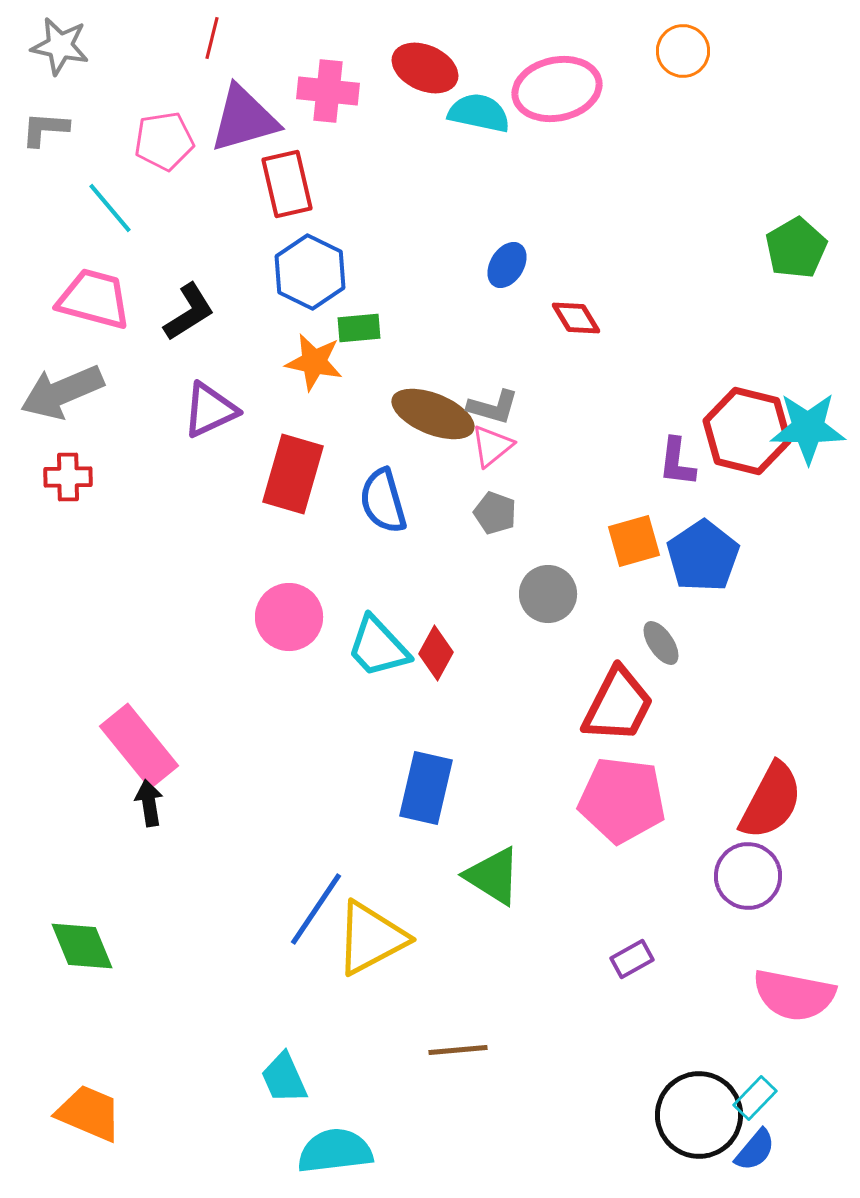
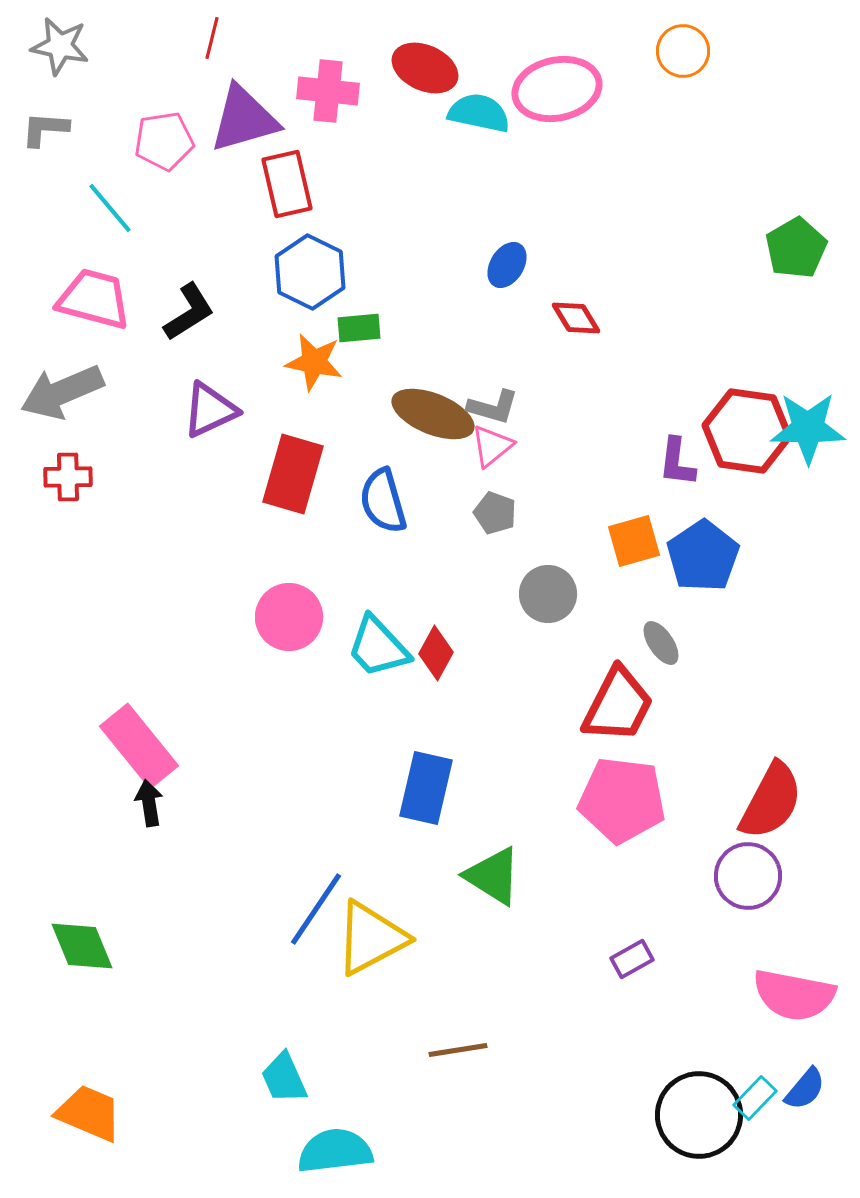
red hexagon at (747, 431): rotated 6 degrees counterclockwise
brown line at (458, 1050): rotated 4 degrees counterclockwise
blue semicircle at (755, 1150): moved 50 px right, 61 px up
